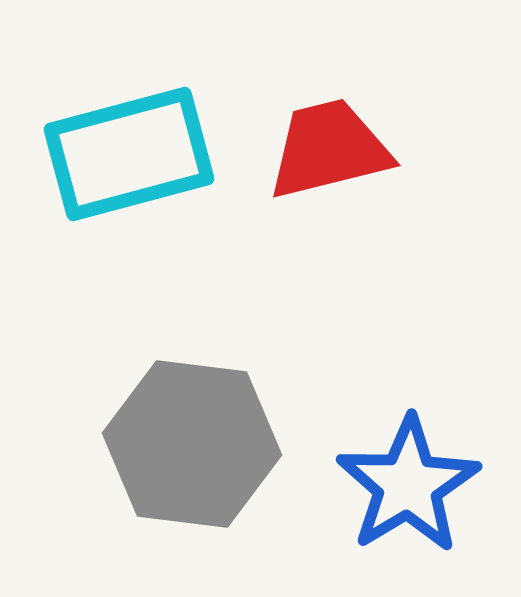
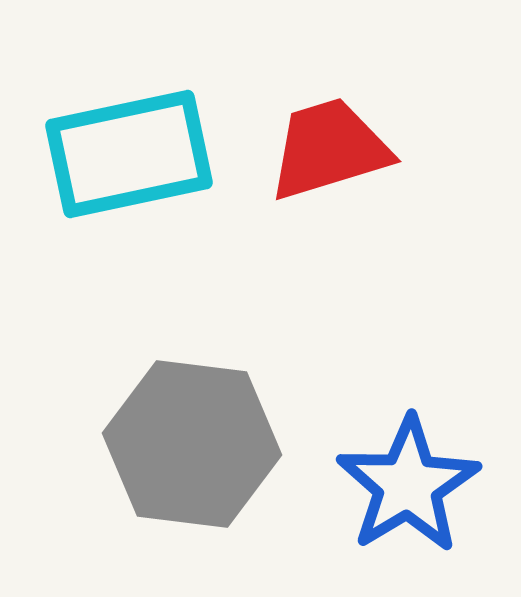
red trapezoid: rotated 3 degrees counterclockwise
cyan rectangle: rotated 3 degrees clockwise
